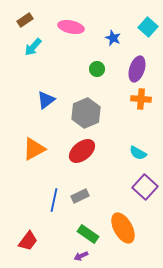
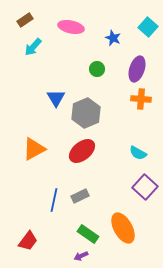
blue triangle: moved 10 px right, 2 px up; rotated 24 degrees counterclockwise
